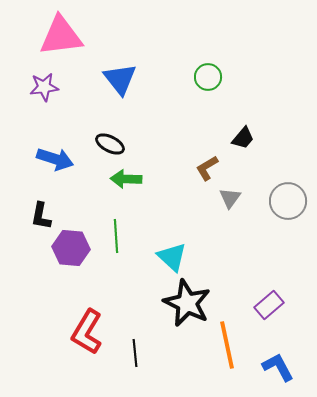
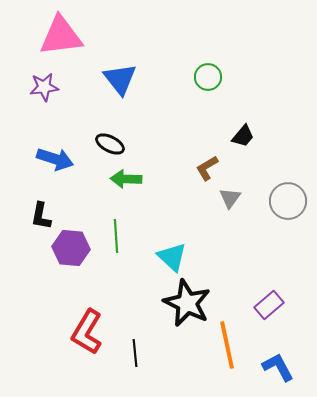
black trapezoid: moved 2 px up
